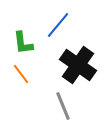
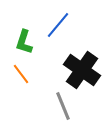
green L-shape: moved 1 px right, 1 px up; rotated 25 degrees clockwise
black cross: moved 4 px right, 5 px down
